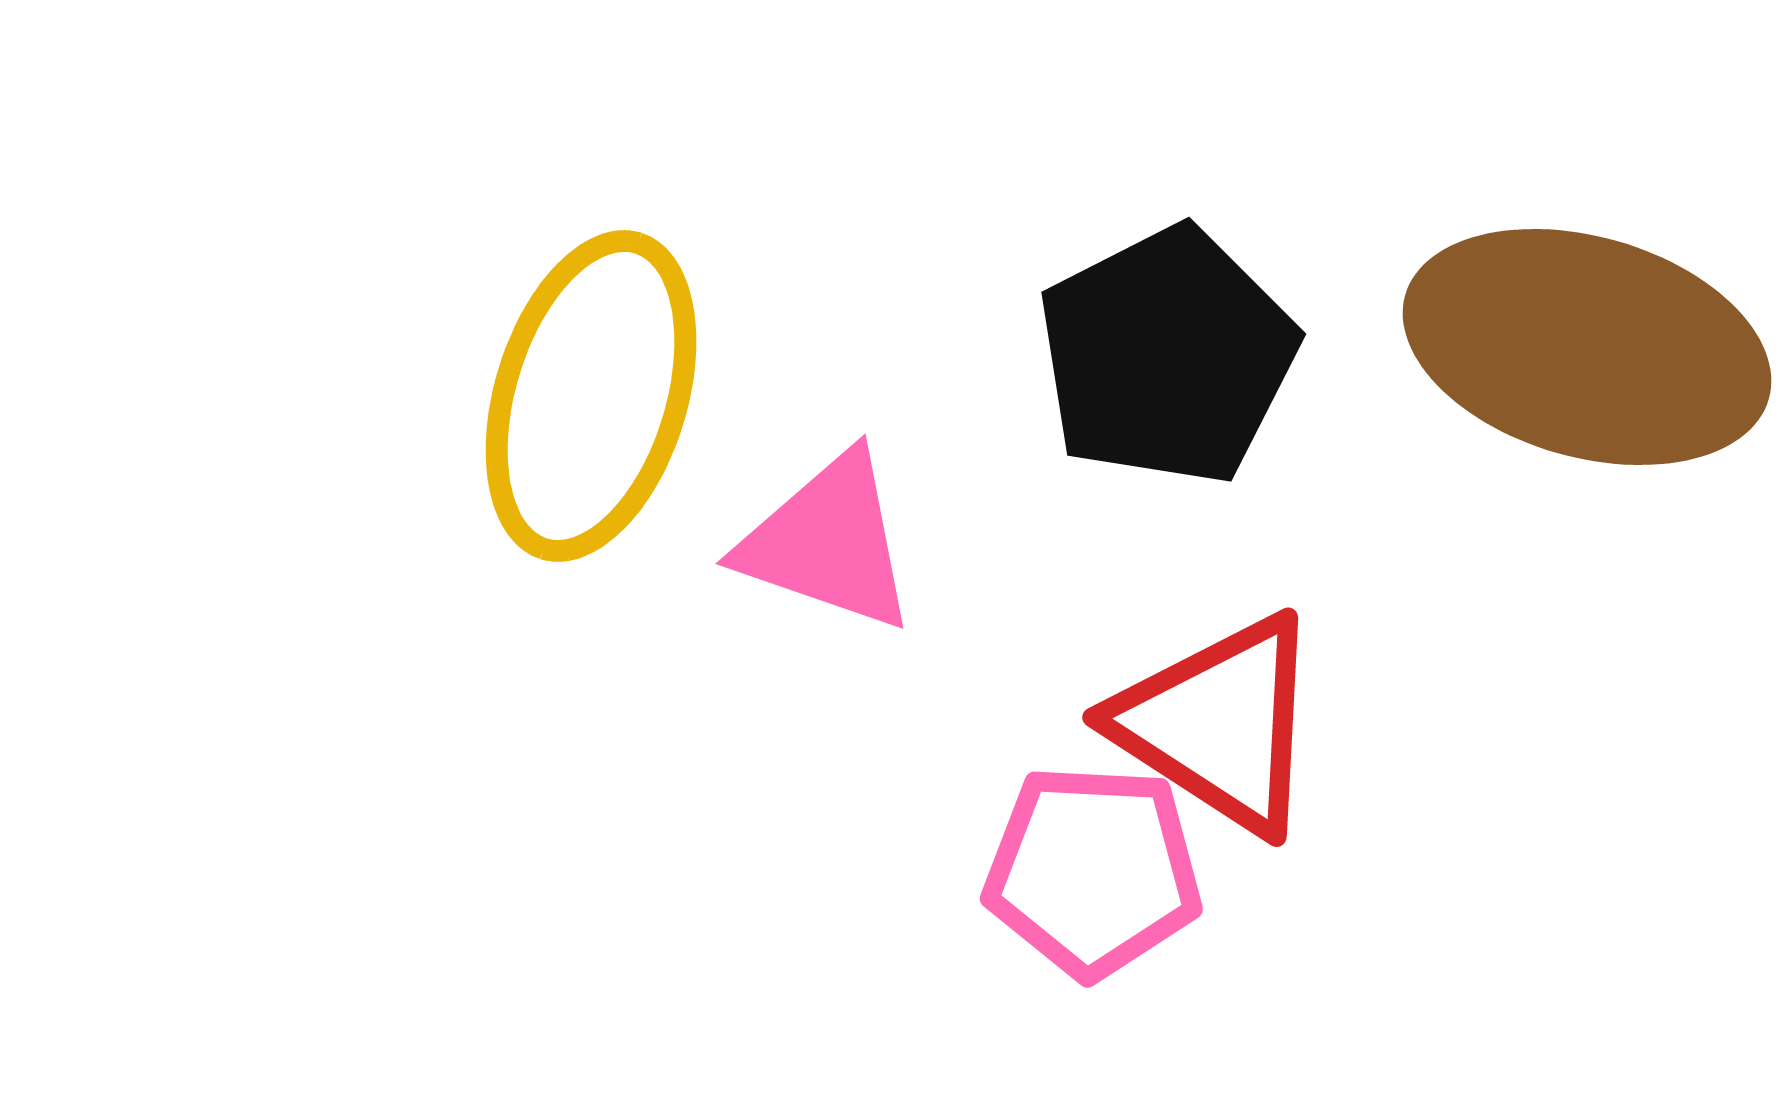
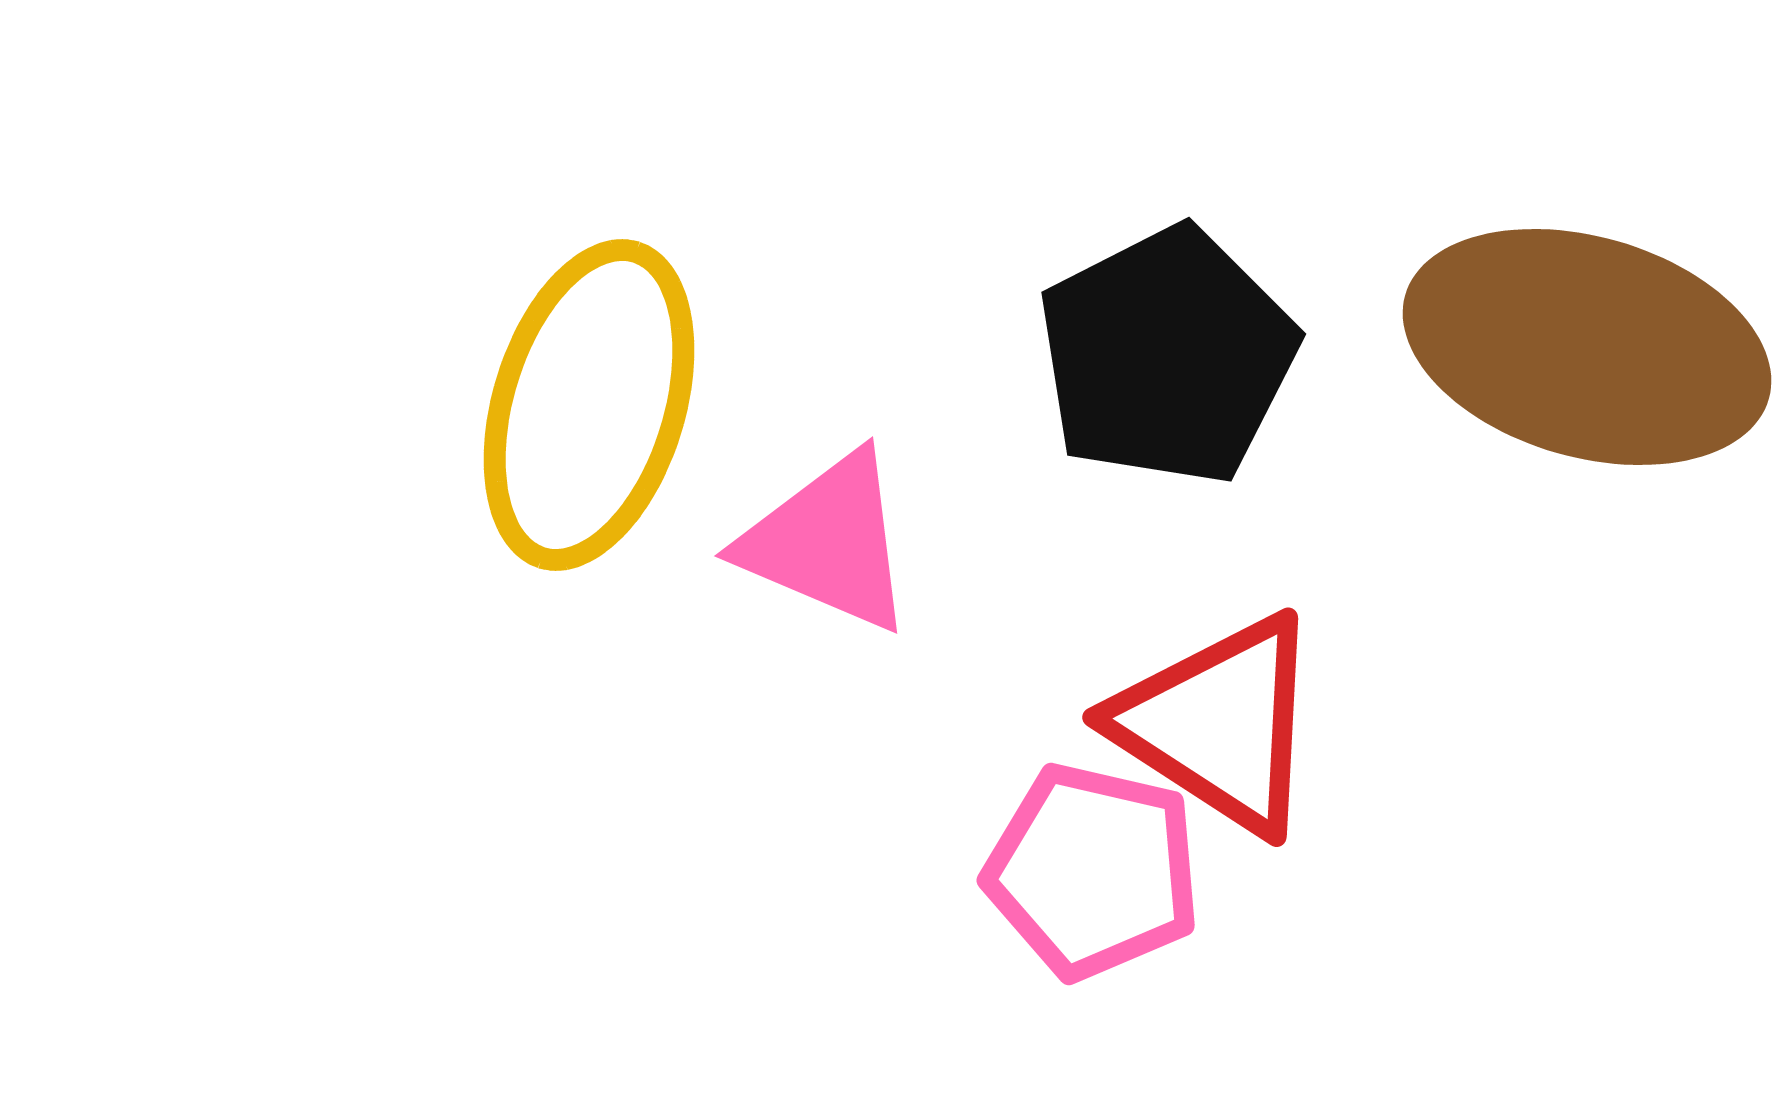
yellow ellipse: moved 2 px left, 9 px down
pink triangle: rotated 4 degrees clockwise
pink pentagon: rotated 10 degrees clockwise
